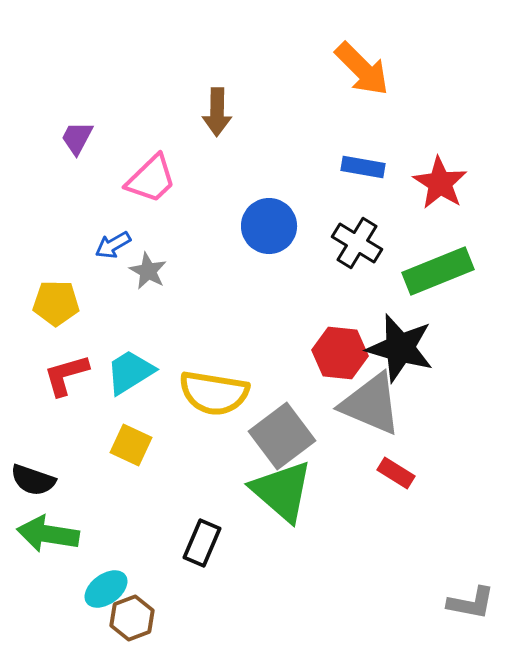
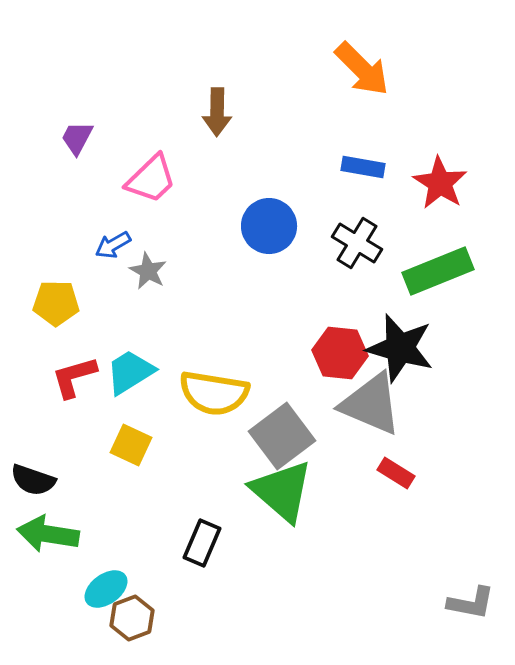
red L-shape: moved 8 px right, 2 px down
